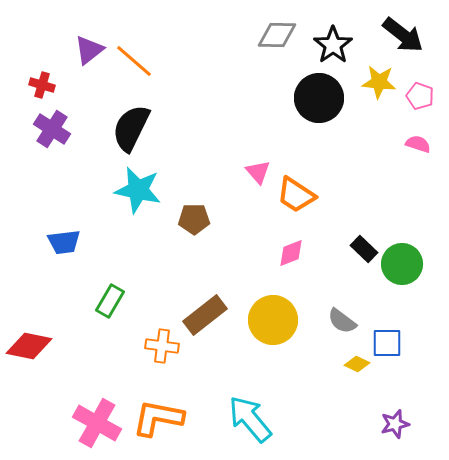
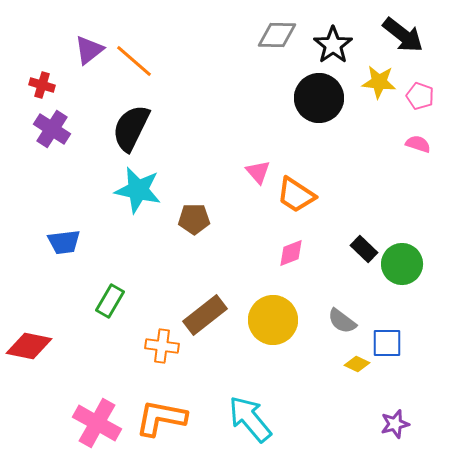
orange L-shape: moved 3 px right
